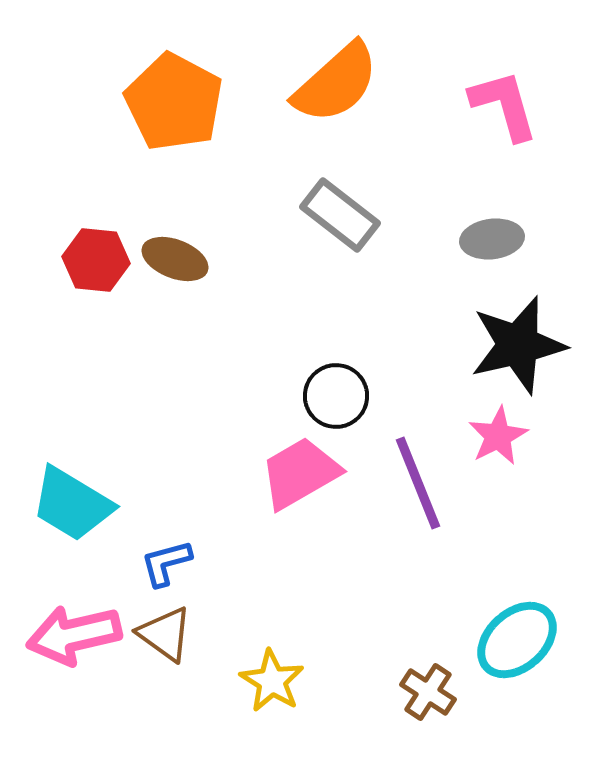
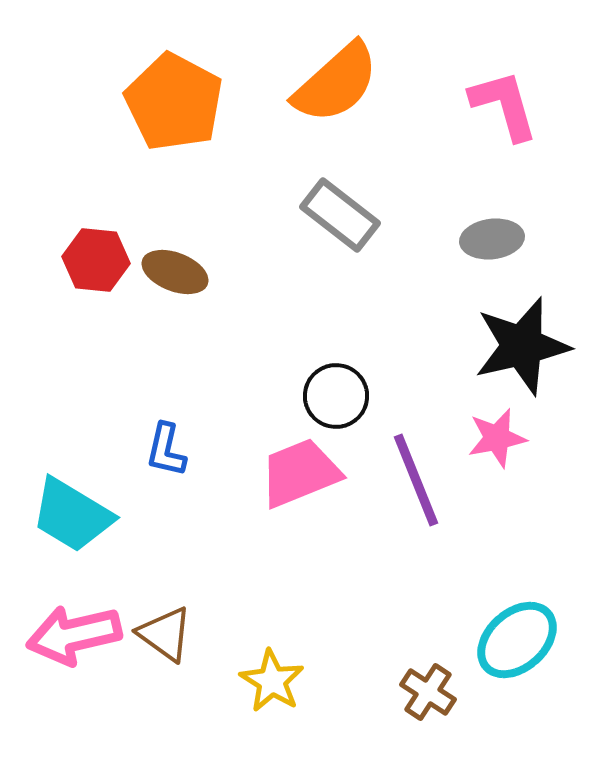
brown ellipse: moved 13 px down
black star: moved 4 px right, 1 px down
pink star: moved 1 px left, 2 px down; rotated 16 degrees clockwise
pink trapezoid: rotated 8 degrees clockwise
purple line: moved 2 px left, 3 px up
cyan trapezoid: moved 11 px down
blue L-shape: moved 113 px up; rotated 62 degrees counterclockwise
